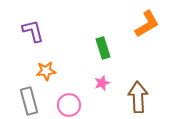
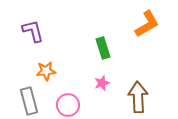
pink circle: moved 1 px left
